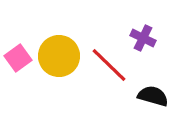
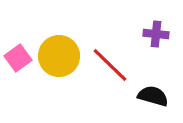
purple cross: moved 13 px right, 4 px up; rotated 20 degrees counterclockwise
red line: moved 1 px right
